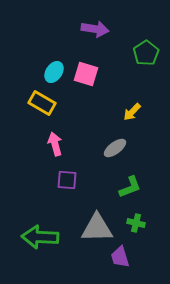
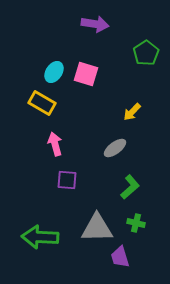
purple arrow: moved 5 px up
green L-shape: rotated 20 degrees counterclockwise
